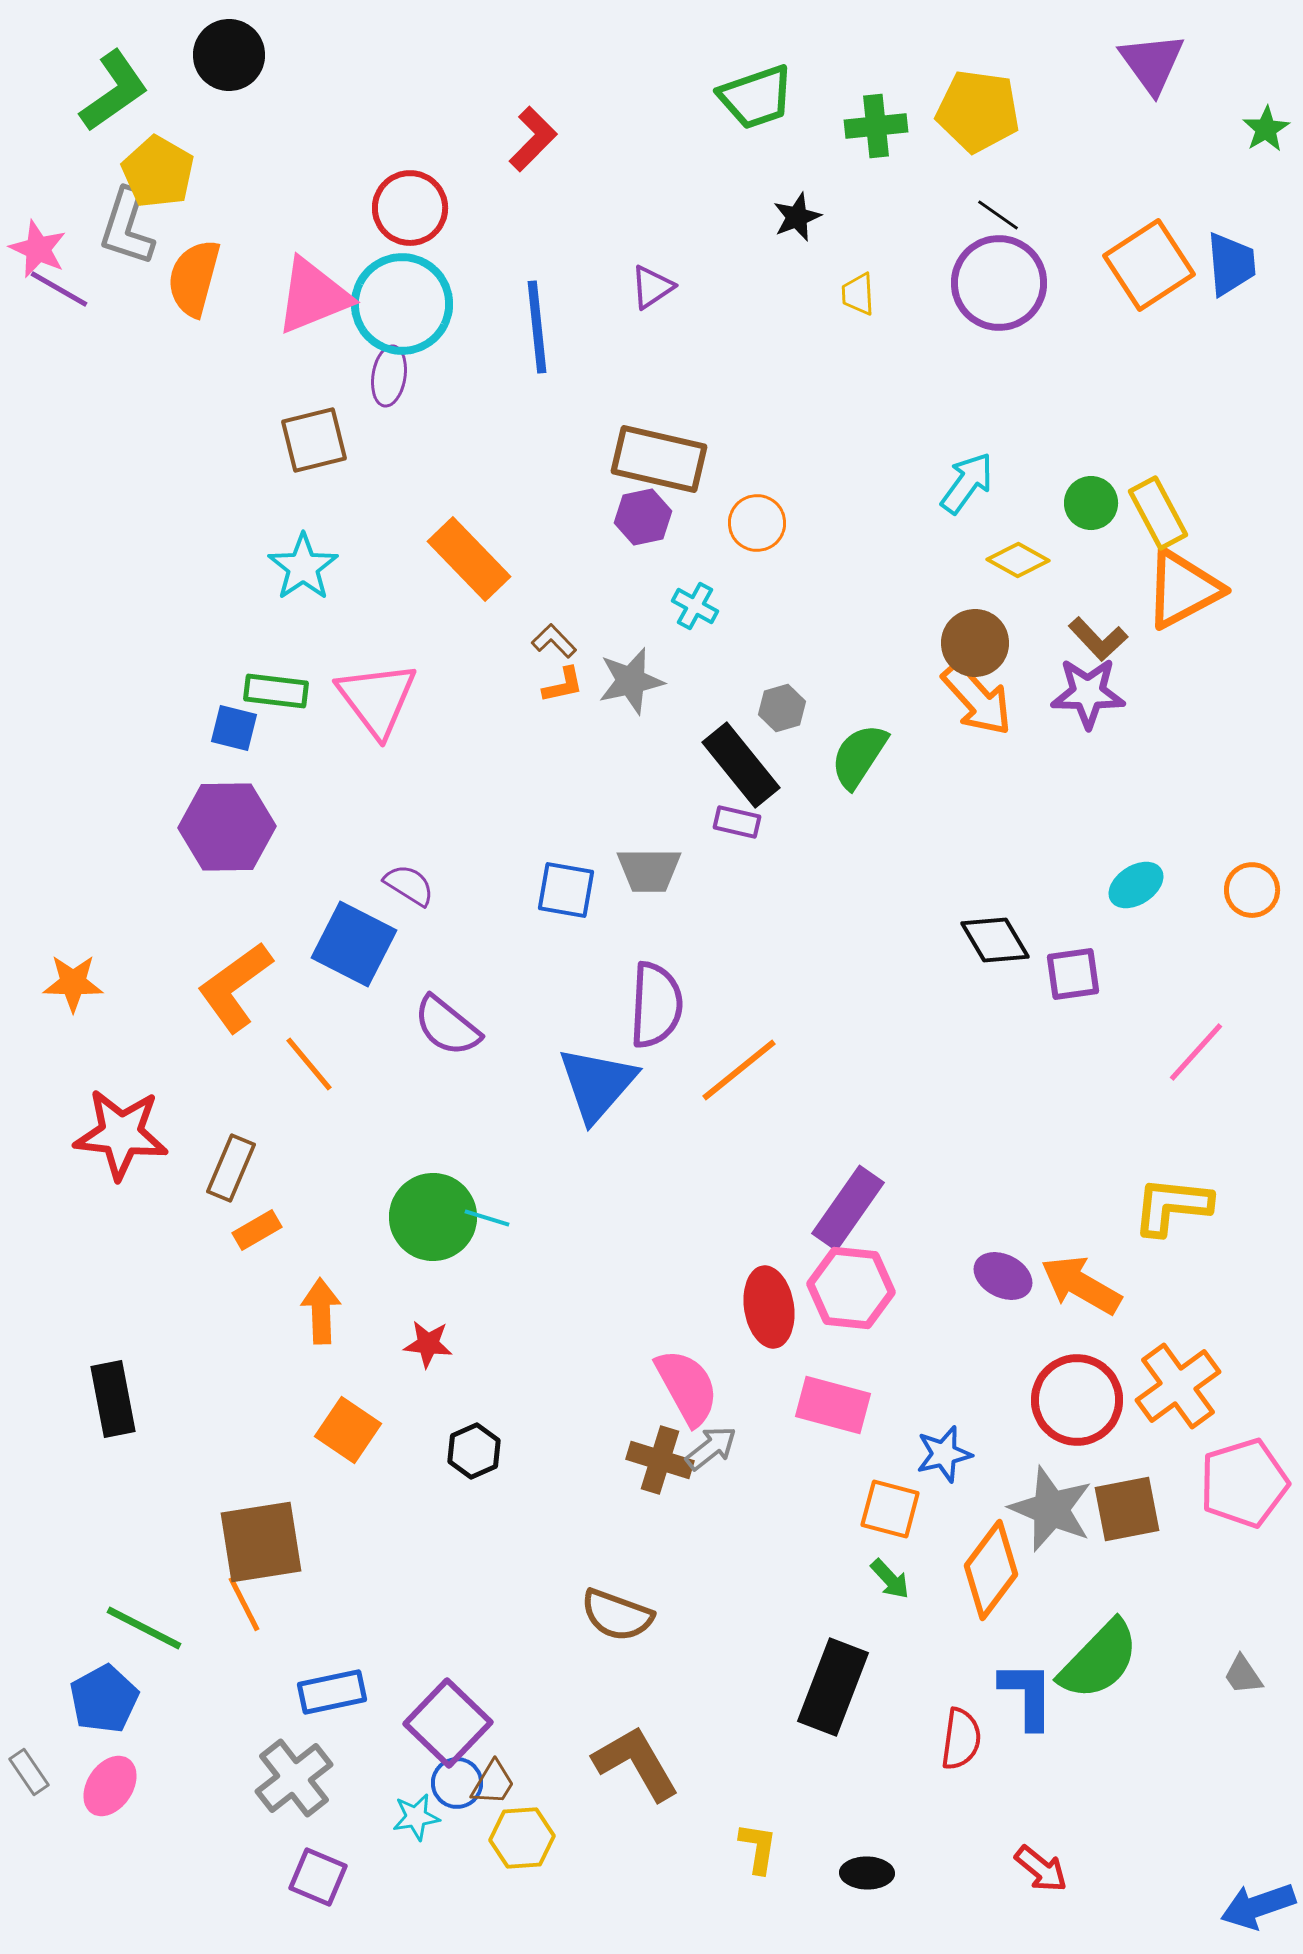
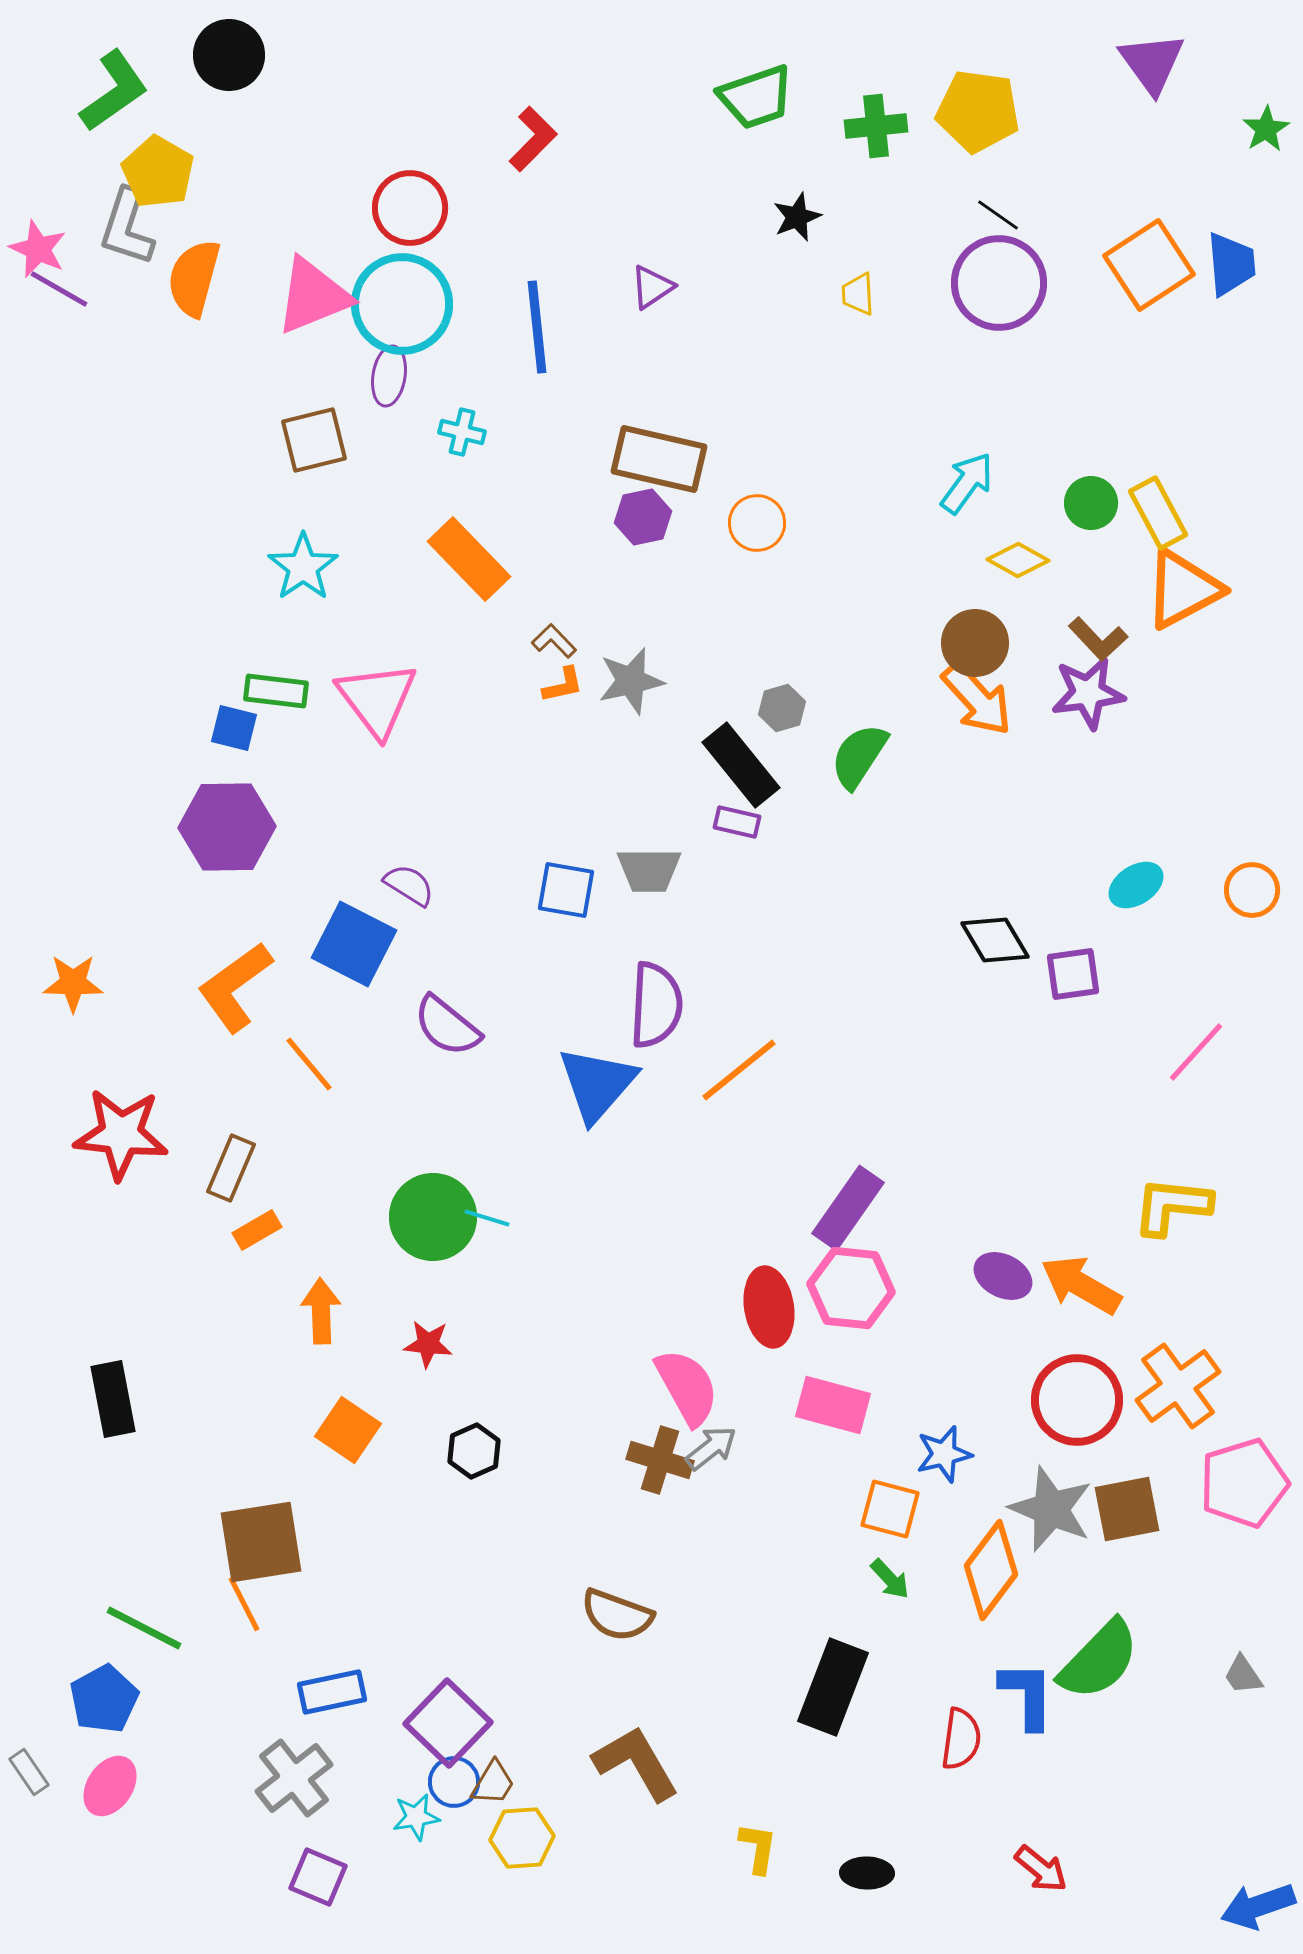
cyan cross at (695, 606): moved 233 px left, 174 px up; rotated 15 degrees counterclockwise
purple star at (1088, 693): rotated 8 degrees counterclockwise
blue circle at (457, 1783): moved 3 px left, 1 px up
